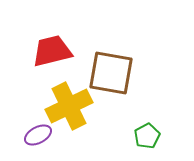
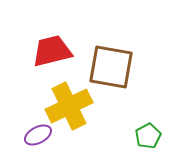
brown square: moved 6 px up
green pentagon: moved 1 px right
